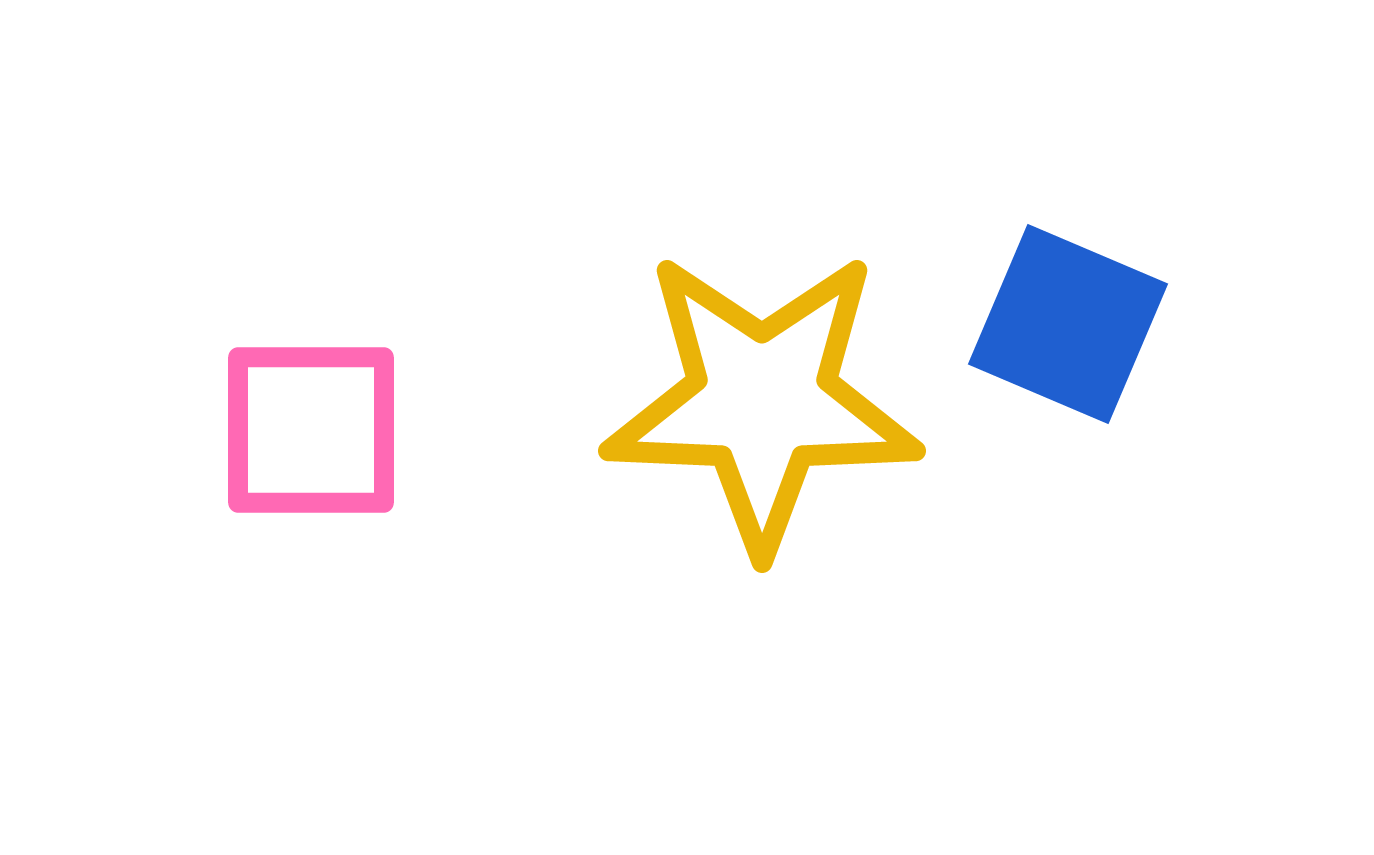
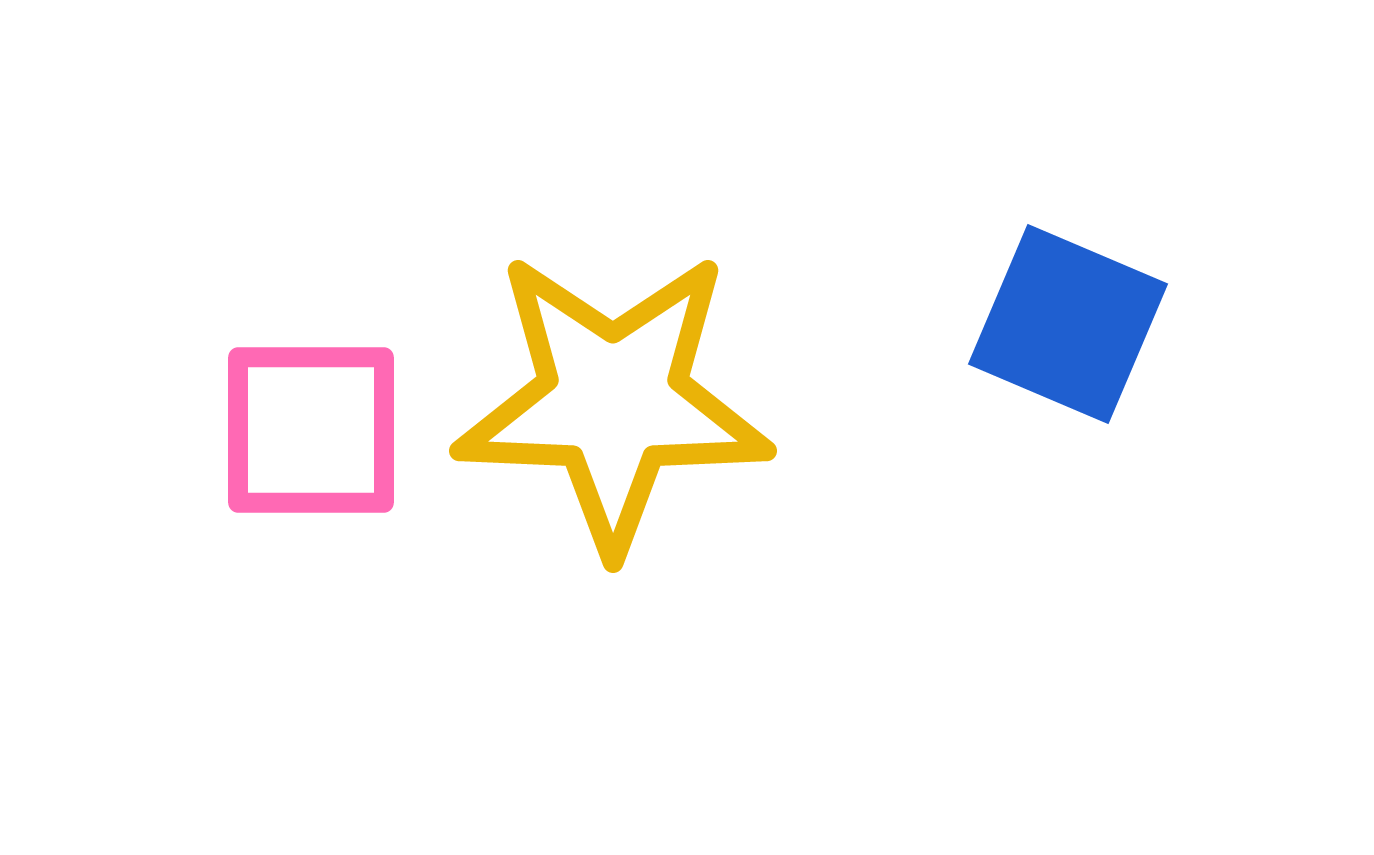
yellow star: moved 149 px left
